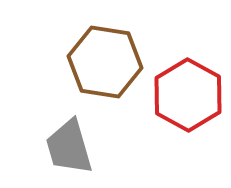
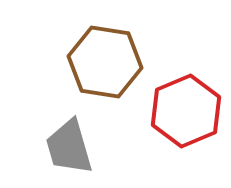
red hexagon: moved 2 px left, 16 px down; rotated 8 degrees clockwise
